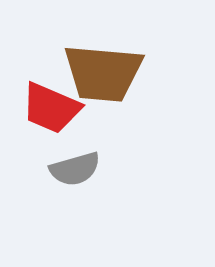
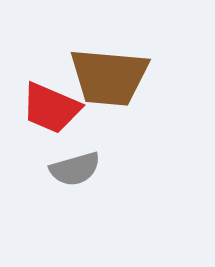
brown trapezoid: moved 6 px right, 4 px down
